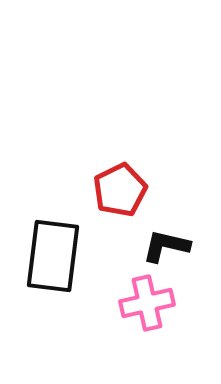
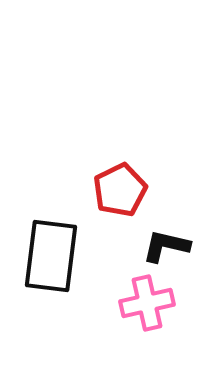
black rectangle: moved 2 px left
